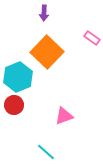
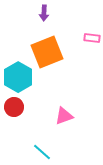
pink rectangle: rotated 28 degrees counterclockwise
orange square: rotated 24 degrees clockwise
cyan hexagon: rotated 8 degrees counterclockwise
red circle: moved 2 px down
cyan line: moved 4 px left
